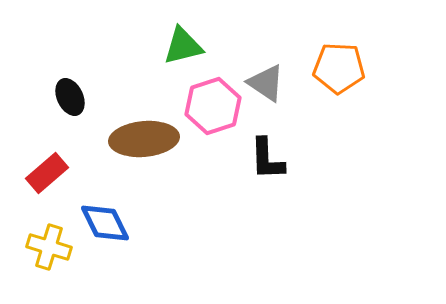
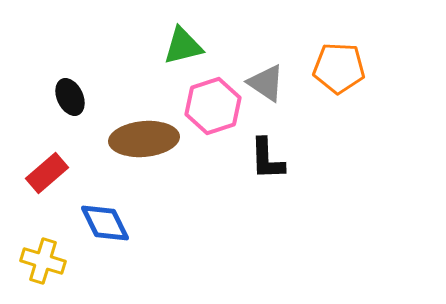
yellow cross: moved 6 px left, 14 px down
